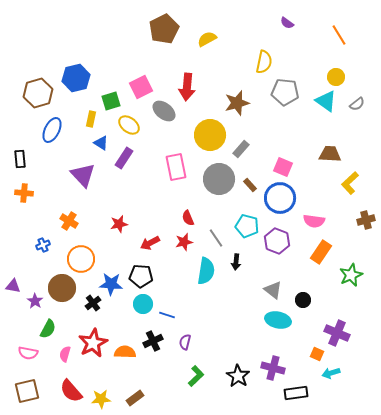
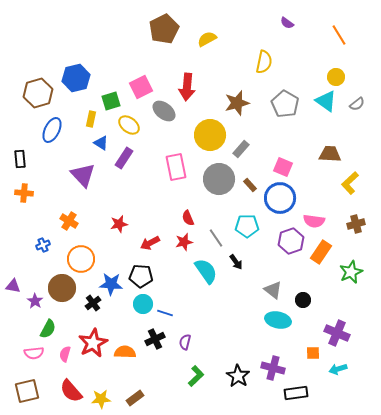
gray pentagon at (285, 92): moved 12 px down; rotated 24 degrees clockwise
brown cross at (366, 220): moved 10 px left, 4 px down
cyan pentagon at (247, 226): rotated 15 degrees counterclockwise
purple hexagon at (277, 241): moved 14 px right; rotated 20 degrees clockwise
black arrow at (236, 262): rotated 42 degrees counterclockwise
cyan semicircle at (206, 271): rotated 44 degrees counterclockwise
green star at (351, 275): moved 3 px up
blue line at (167, 315): moved 2 px left, 2 px up
black cross at (153, 341): moved 2 px right, 2 px up
pink semicircle at (28, 353): moved 6 px right; rotated 18 degrees counterclockwise
orange square at (317, 354): moved 4 px left, 1 px up; rotated 24 degrees counterclockwise
cyan arrow at (331, 373): moved 7 px right, 4 px up
